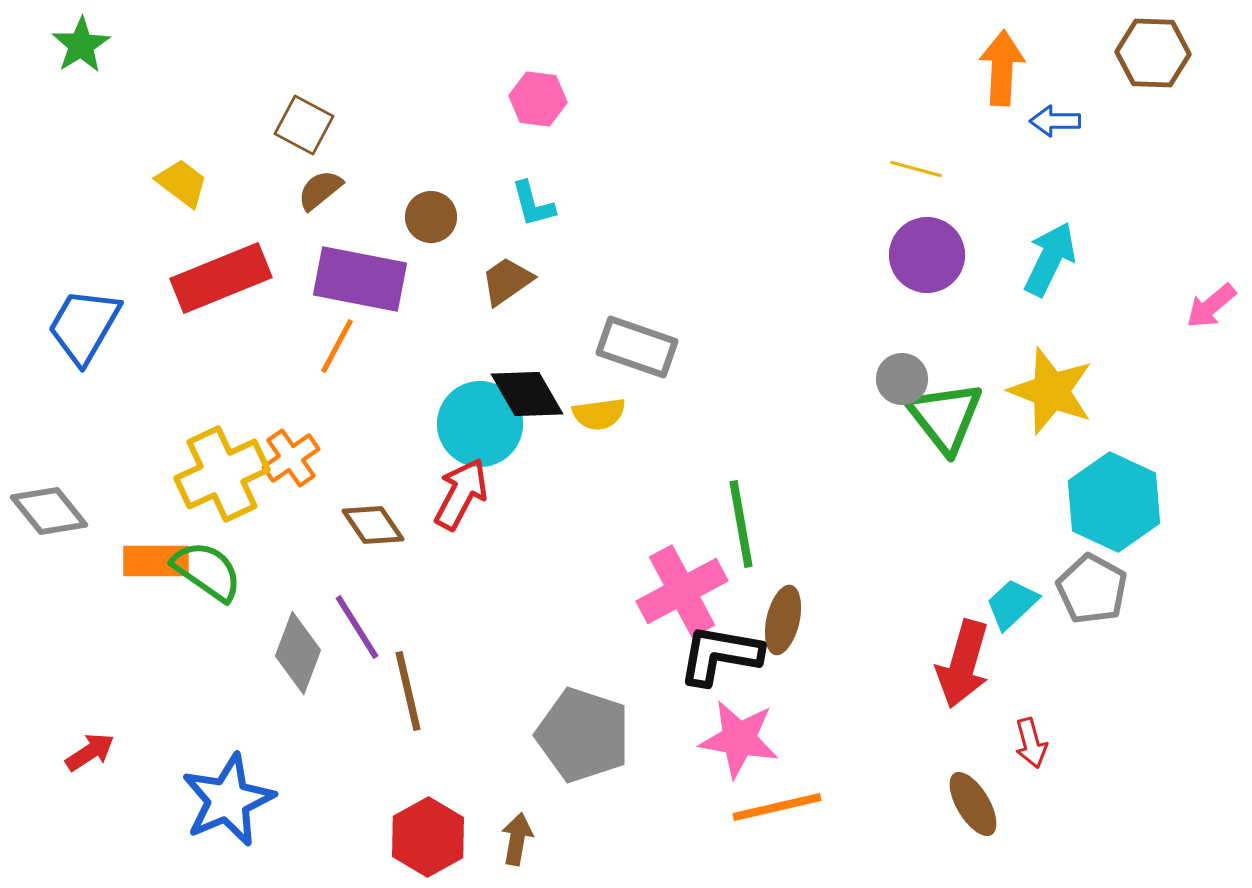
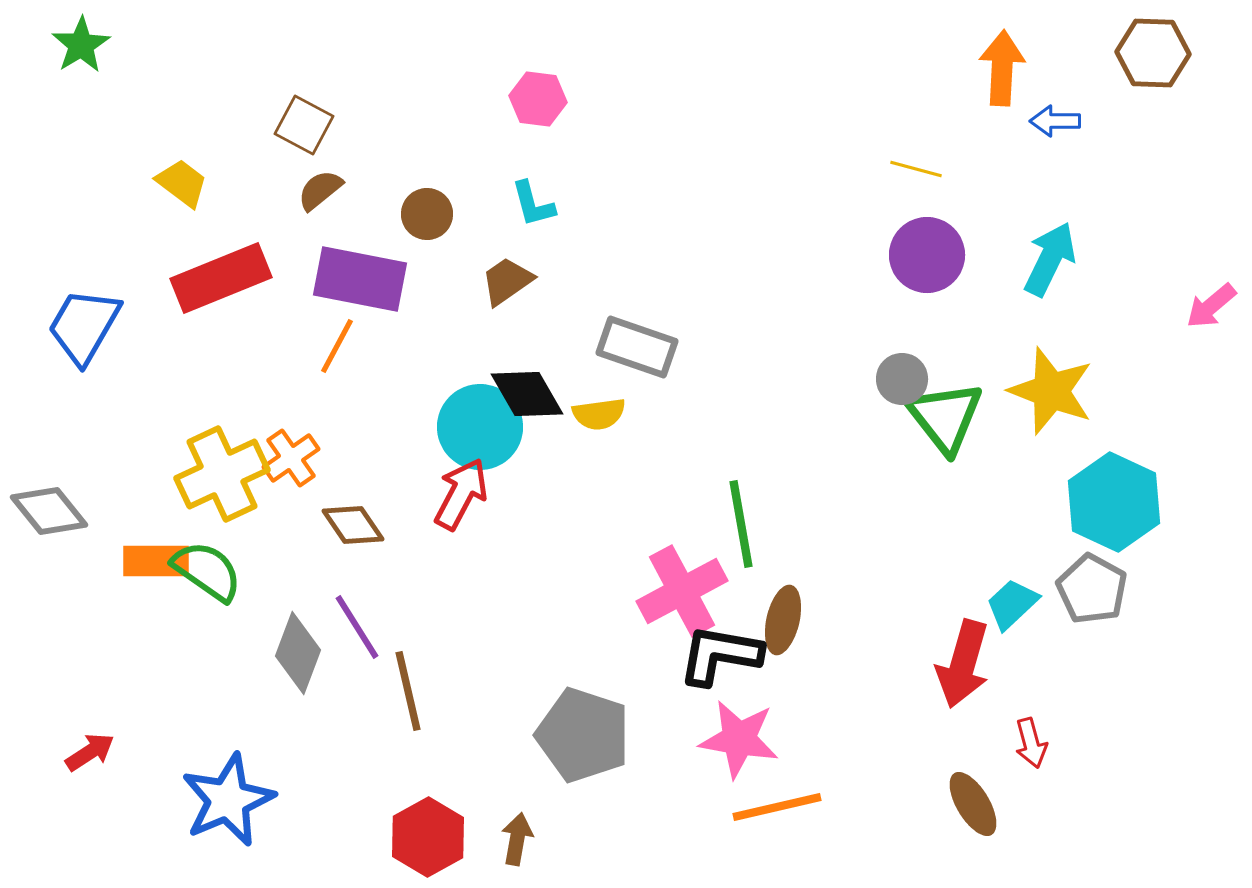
brown circle at (431, 217): moved 4 px left, 3 px up
cyan circle at (480, 424): moved 3 px down
brown diamond at (373, 525): moved 20 px left
